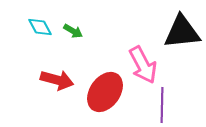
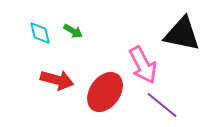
cyan diamond: moved 6 px down; rotated 15 degrees clockwise
black triangle: moved 2 px down; rotated 18 degrees clockwise
purple line: rotated 52 degrees counterclockwise
